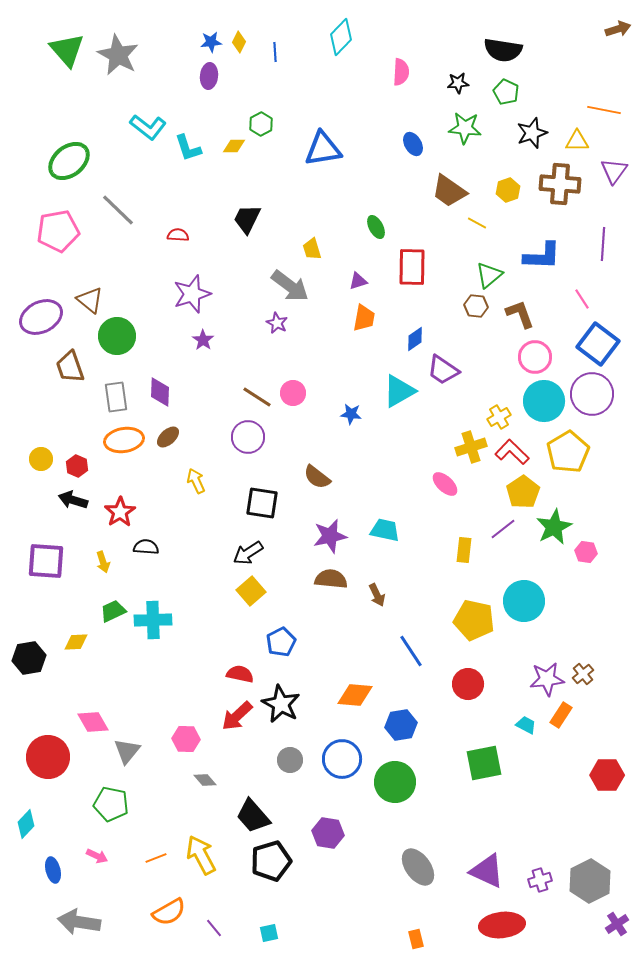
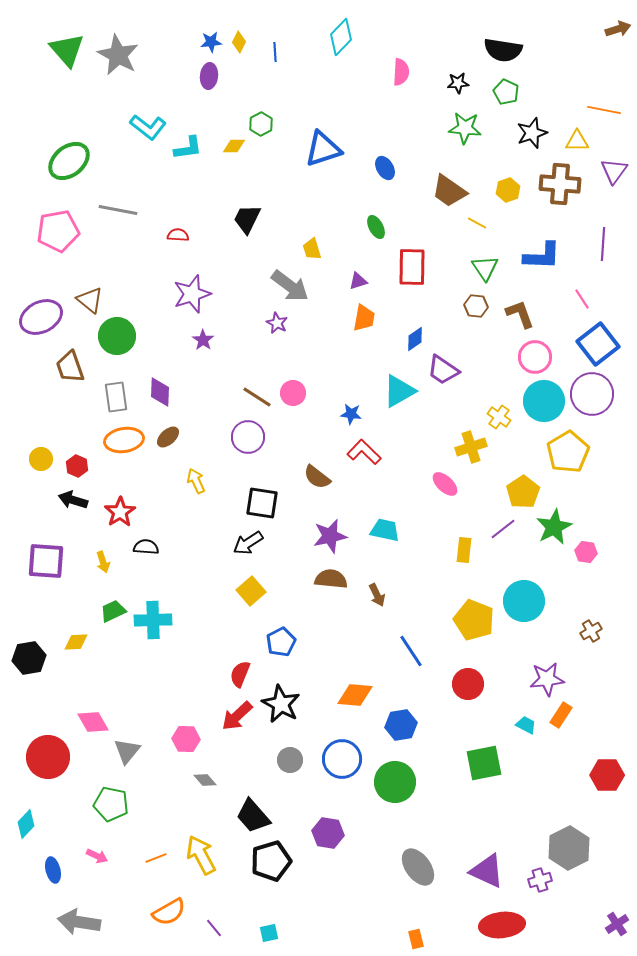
blue ellipse at (413, 144): moved 28 px left, 24 px down
cyan L-shape at (188, 148): rotated 80 degrees counterclockwise
blue triangle at (323, 149): rotated 9 degrees counterclockwise
gray line at (118, 210): rotated 33 degrees counterclockwise
green triangle at (489, 275): moved 4 px left, 7 px up; rotated 24 degrees counterclockwise
blue square at (598, 344): rotated 15 degrees clockwise
yellow cross at (499, 417): rotated 25 degrees counterclockwise
red L-shape at (512, 452): moved 148 px left
black arrow at (248, 553): moved 10 px up
yellow pentagon at (474, 620): rotated 9 degrees clockwise
red semicircle at (240, 674): rotated 80 degrees counterclockwise
brown cross at (583, 674): moved 8 px right, 43 px up; rotated 10 degrees clockwise
gray hexagon at (590, 881): moved 21 px left, 33 px up
